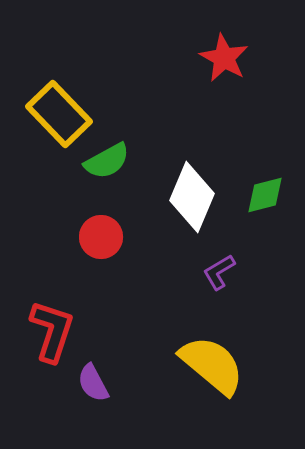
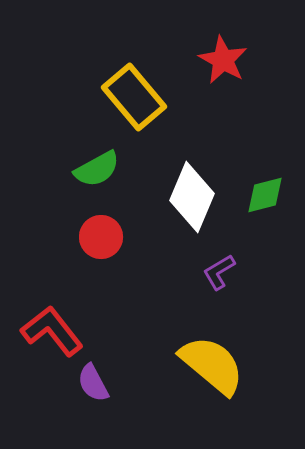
red star: moved 1 px left, 2 px down
yellow rectangle: moved 75 px right, 17 px up; rotated 4 degrees clockwise
green semicircle: moved 10 px left, 8 px down
red L-shape: rotated 56 degrees counterclockwise
